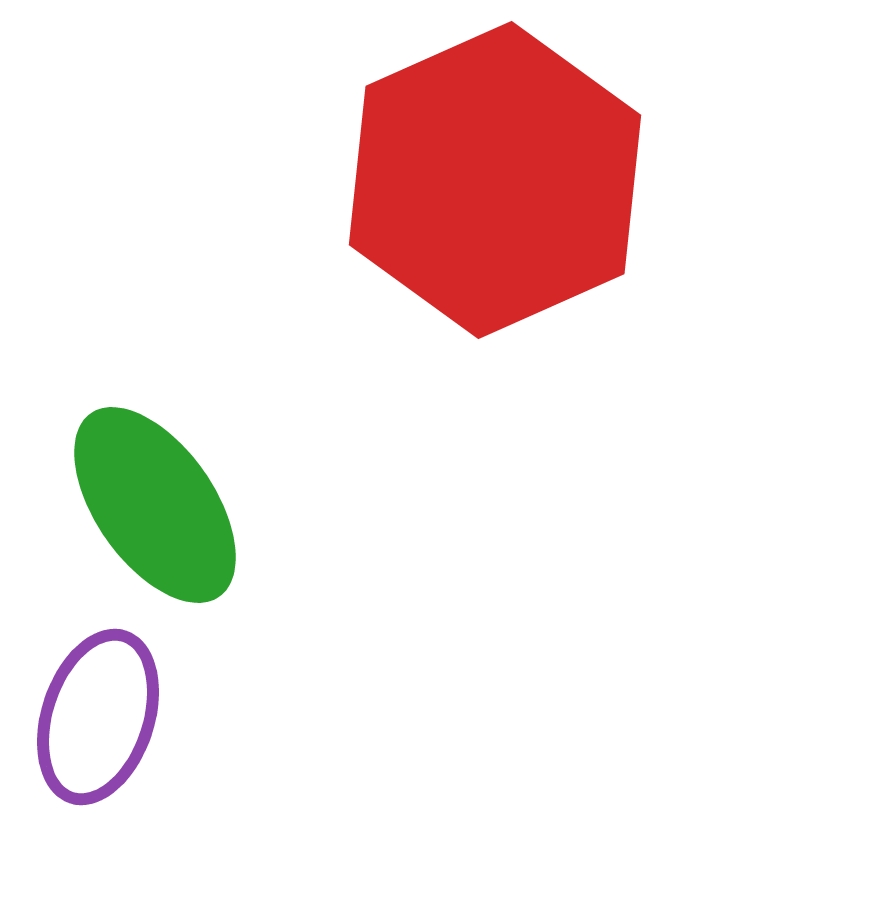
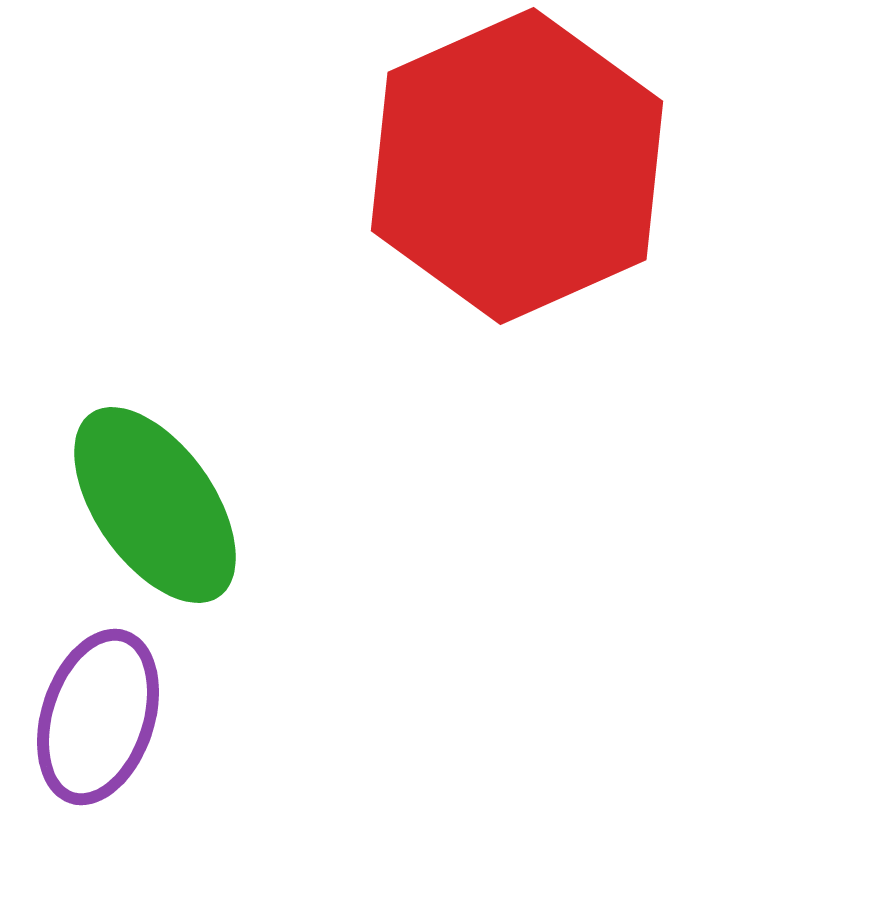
red hexagon: moved 22 px right, 14 px up
